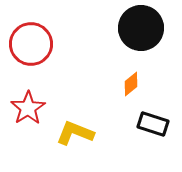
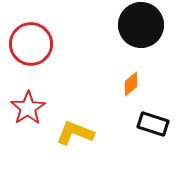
black circle: moved 3 px up
